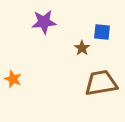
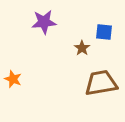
blue square: moved 2 px right
